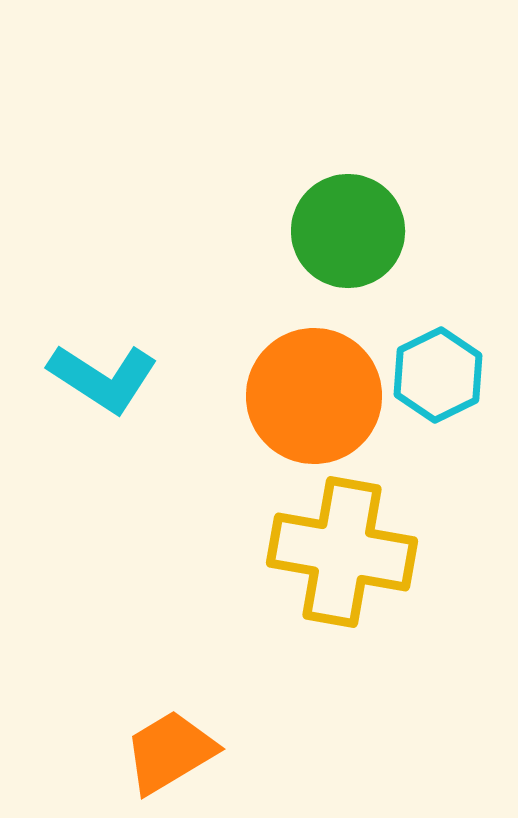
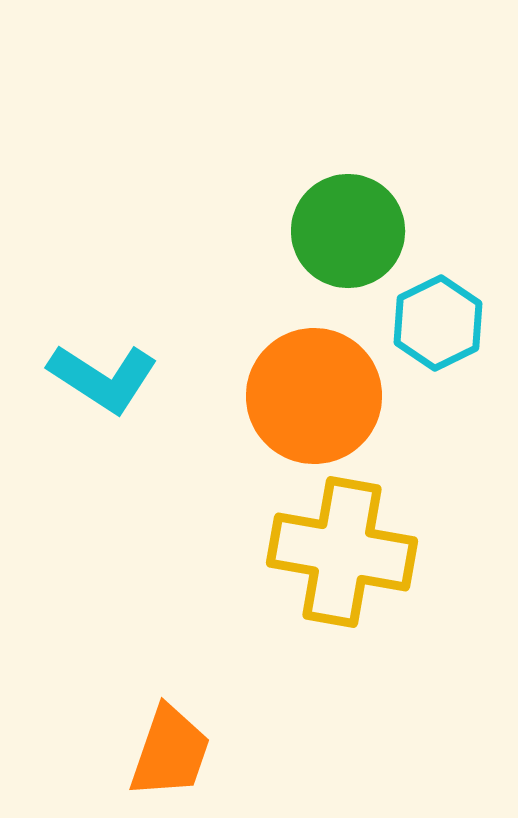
cyan hexagon: moved 52 px up
orange trapezoid: rotated 140 degrees clockwise
